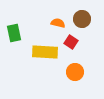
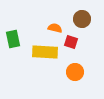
orange semicircle: moved 3 px left, 5 px down
green rectangle: moved 1 px left, 6 px down
red square: rotated 16 degrees counterclockwise
